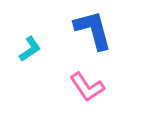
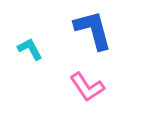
cyan L-shape: rotated 84 degrees counterclockwise
